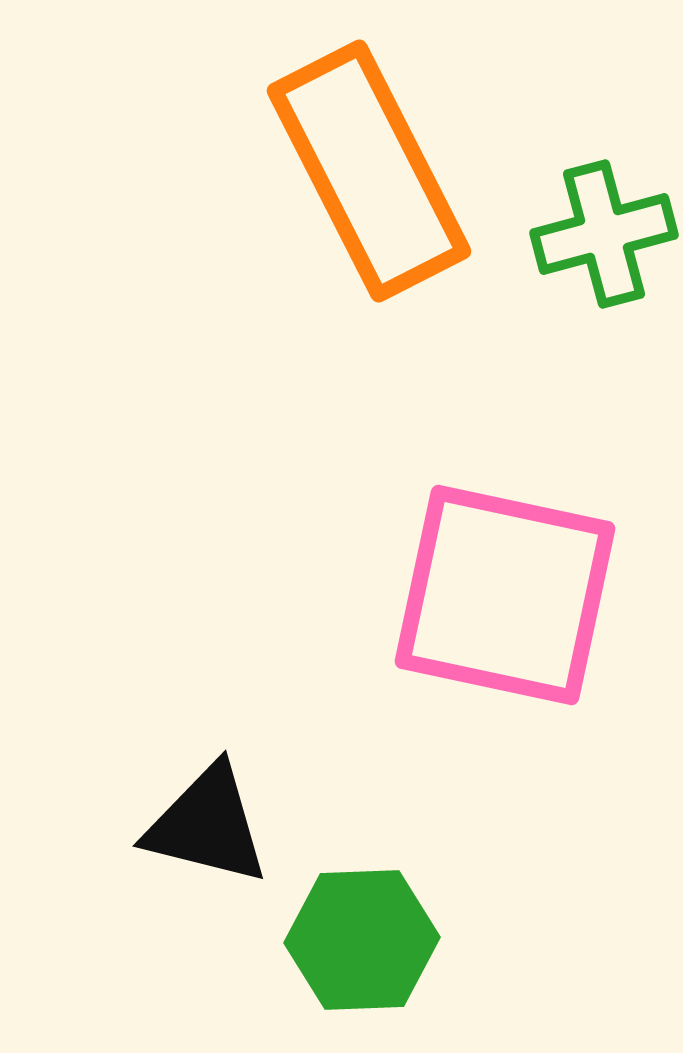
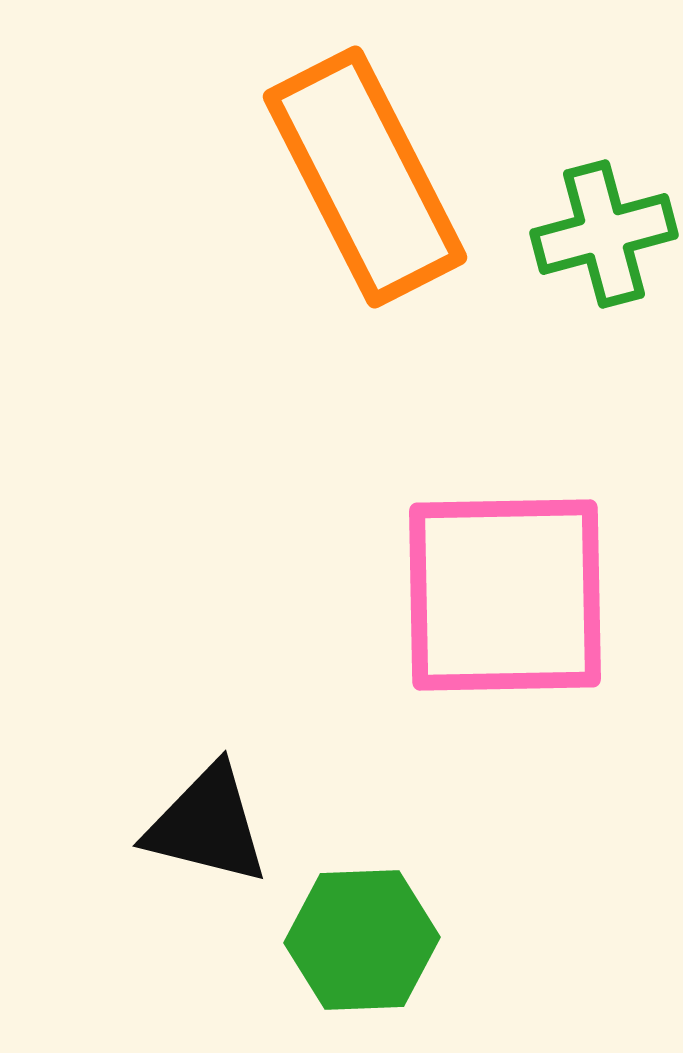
orange rectangle: moved 4 px left, 6 px down
pink square: rotated 13 degrees counterclockwise
